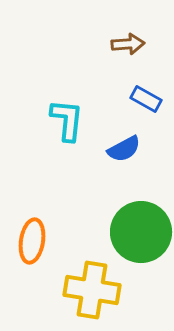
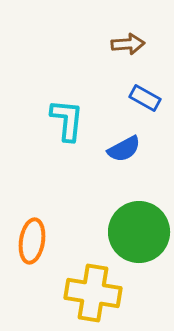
blue rectangle: moved 1 px left, 1 px up
green circle: moved 2 px left
yellow cross: moved 1 px right, 3 px down
